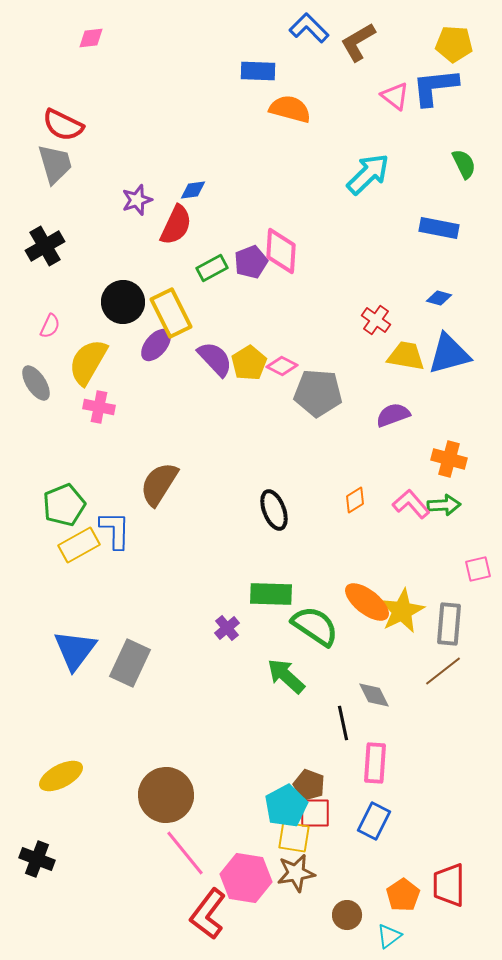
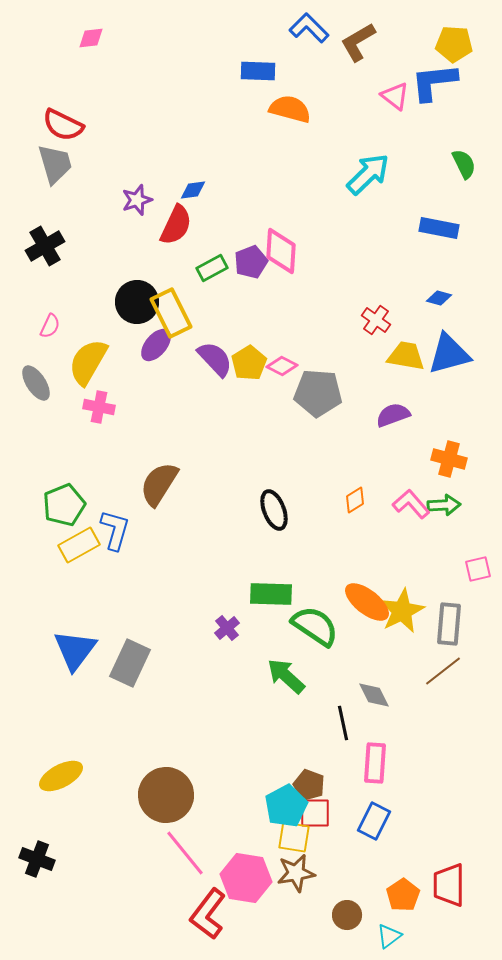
blue L-shape at (435, 87): moved 1 px left, 5 px up
black circle at (123, 302): moved 14 px right
blue L-shape at (115, 530): rotated 15 degrees clockwise
